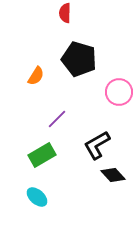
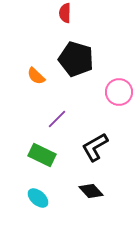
black pentagon: moved 3 px left
orange semicircle: rotated 102 degrees clockwise
black L-shape: moved 2 px left, 2 px down
green rectangle: rotated 56 degrees clockwise
black diamond: moved 22 px left, 16 px down
cyan ellipse: moved 1 px right, 1 px down
